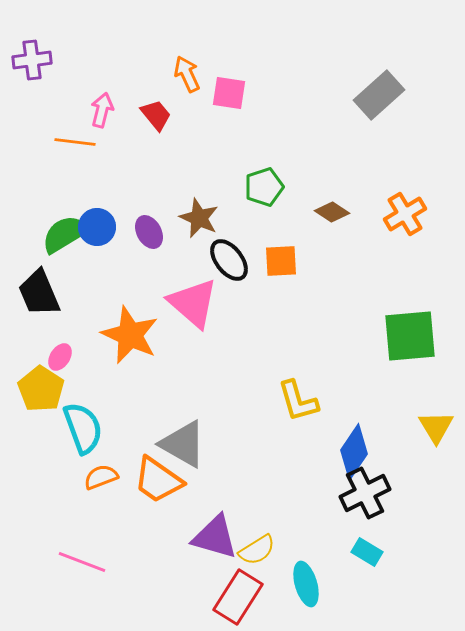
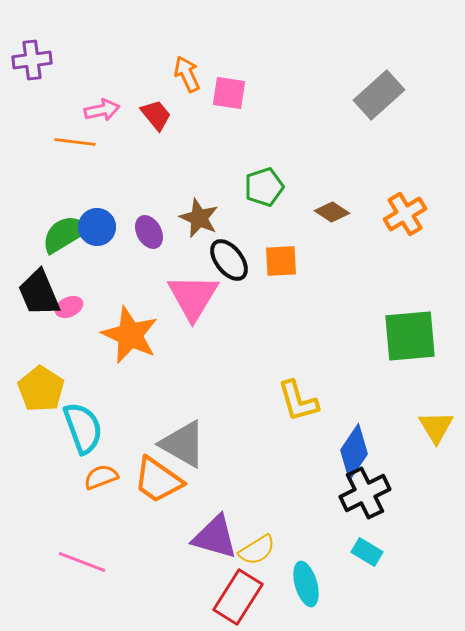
pink arrow: rotated 64 degrees clockwise
pink triangle: moved 6 px up; rotated 20 degrees clockwise
pink ellipse: moved 9 px right, 50 px up; rotated 32 degrees clockwise
